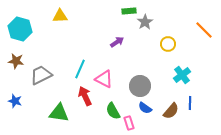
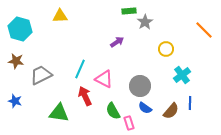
yellow circle: moved 2 px left, 5 px down
